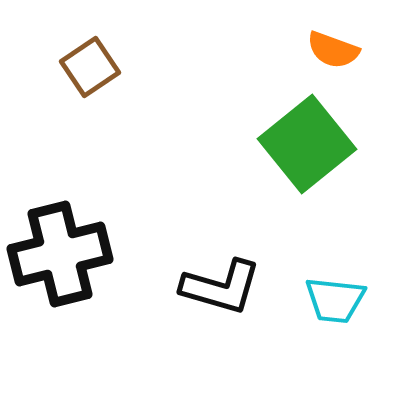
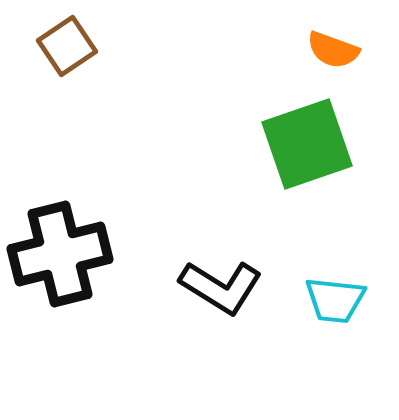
brown square: moved 23 px left, 21 px up
green square: rotated 20 degrees clockwise
black L-shape: rotated 16 degrees clockwise
